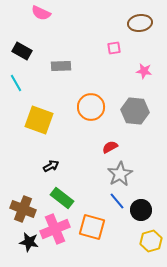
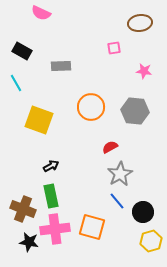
green rectangle: moved 11 px left, 2 px up; rotated 40 degrees clockwise
black circle: moved 2 px right, 2 px down
pink cross: rotated 16 degrees clockwise
